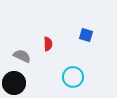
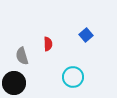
blue square: rotated 32 degrees clockwise
gray semicircle: rotated 132 degrees counterclockwise
